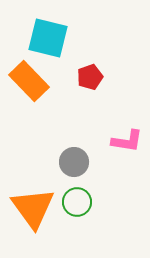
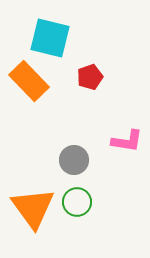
cyan square: moved 2 px right
gray circle: moved 2 px up
